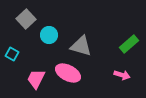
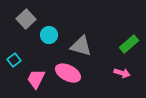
cyan square: moved 2 px right, 6 px down; rotated 24 degrees clockwise
pink arrow: moved 2 px up
